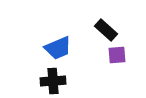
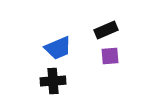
black rectangle: rotated 65 degrees counterclockwise
purple square: moved 7 px left, 1 px down
